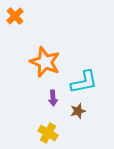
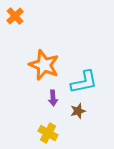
orange star: moved 1 px left, 3 px down
